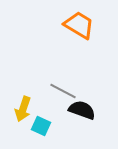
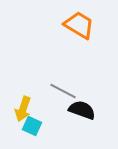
cyan square: moved 9 px left
